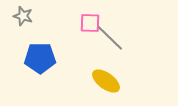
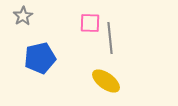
gray star: rotated 24 degrees clockwise
gray line: rotated 40 degrees clockwise
blue pentagon: rotated 12 degrees counterclockwise
